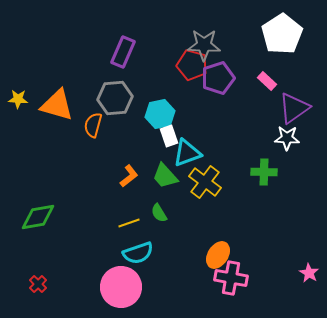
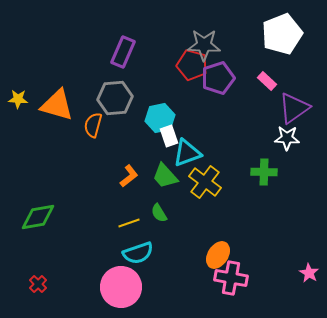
white pentagon: rotated 12 degrees clockwise
cyan hexagon: moved 4 px down
